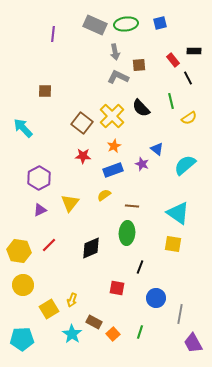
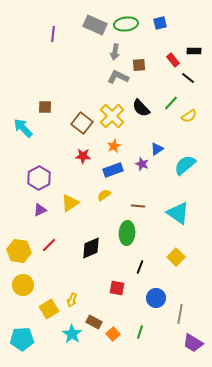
gray arrow at (115, 52): rotated 21 degrees clockwise
black line at (188, 78): rotated 24 degrees counterclockwise
brown square at (45, 91): moved 16 px down
green line at (171, 101): moved 2 px down; rotated 56 degrees clockwise
yellow semicircle at (189, 118): moved 2 px up
blue triangle at (157, 149): rotated 48 degrees clockwise
yellow triangle at (70, 203): rotated 18 degrees clockwise
brown line at (132, 206): moved 6 px right
yellow square at (173, 244): moved 3 px right, 13 px down; rotated 36 degrees clockwise
purple trapezoid at (193, 343): rotated 30 degrees counterclockwise
